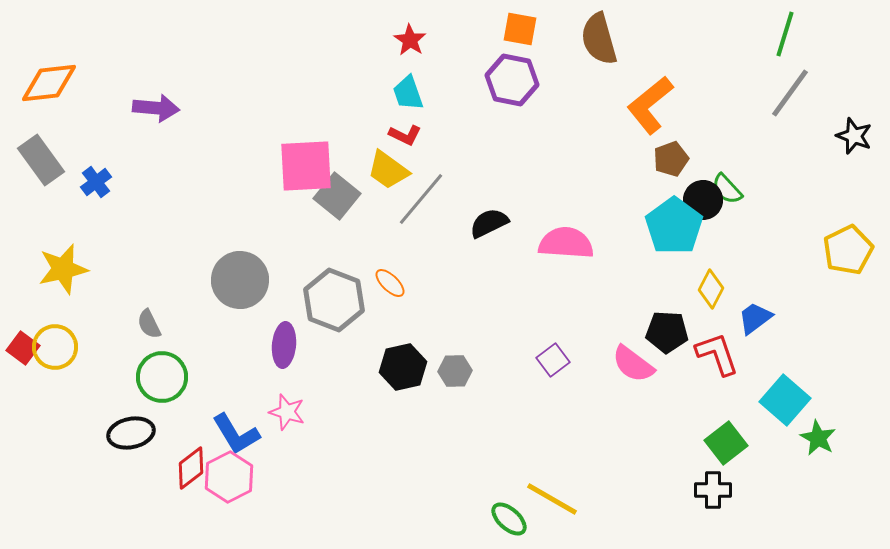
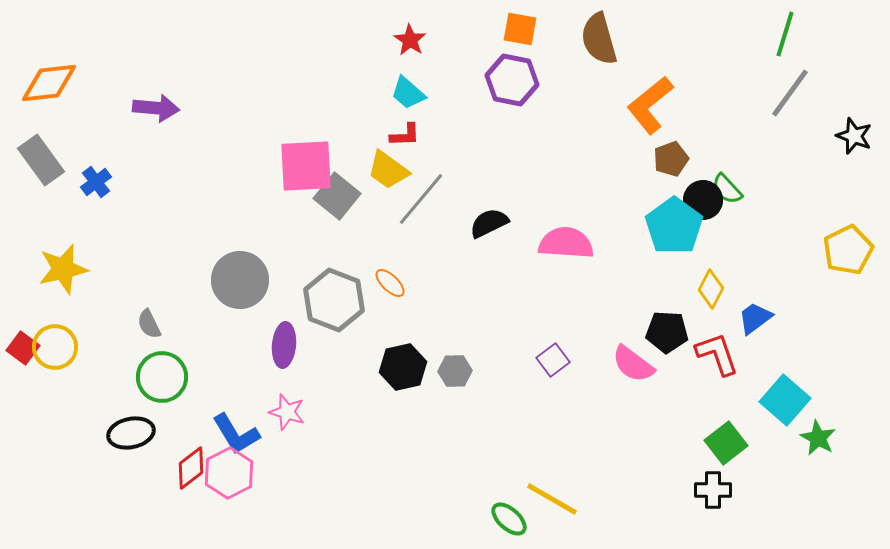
cyan trapezoid at (408, 93): rotated 30 degrees counterclockwise
red L-shape at (405, 135): rotated 28 degrees counterclockwise
pink hexagon at (229, 477): moved 4 px up
